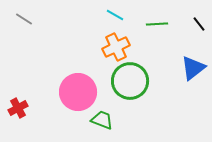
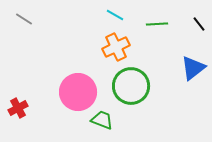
green circle: moved 1 px right, 5 px down
